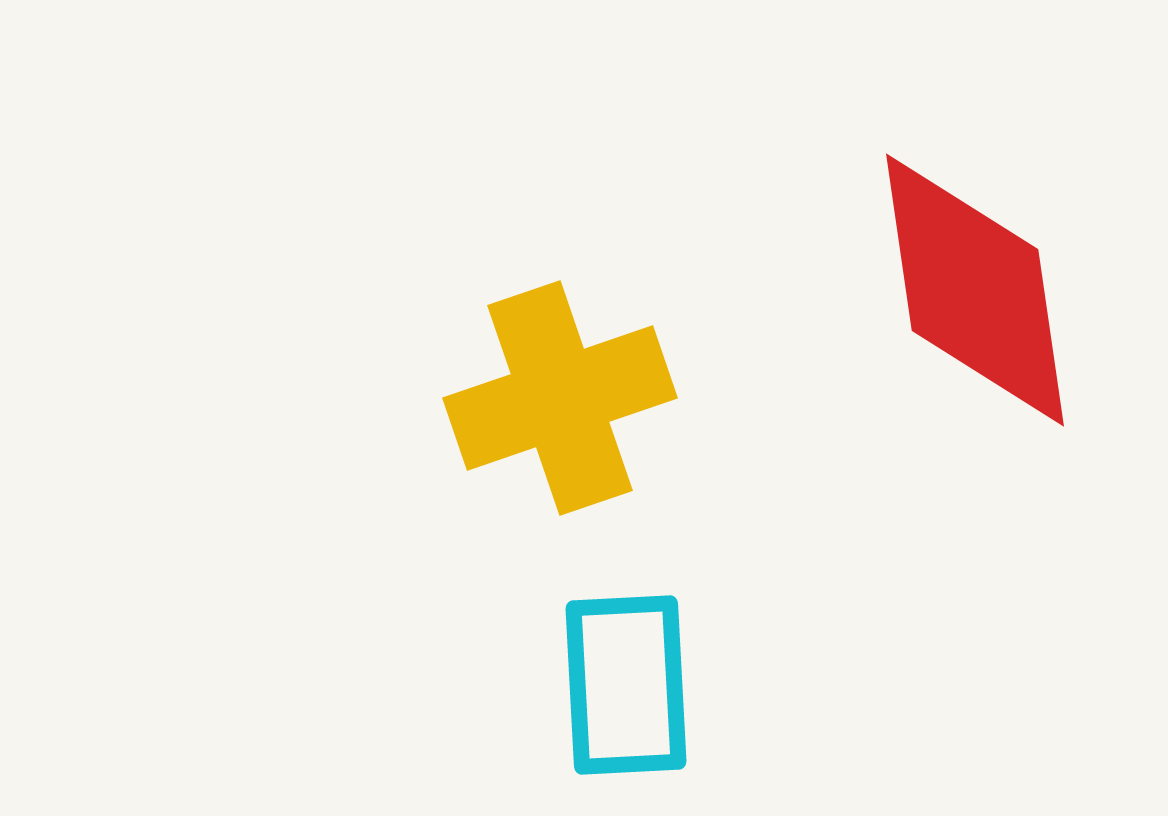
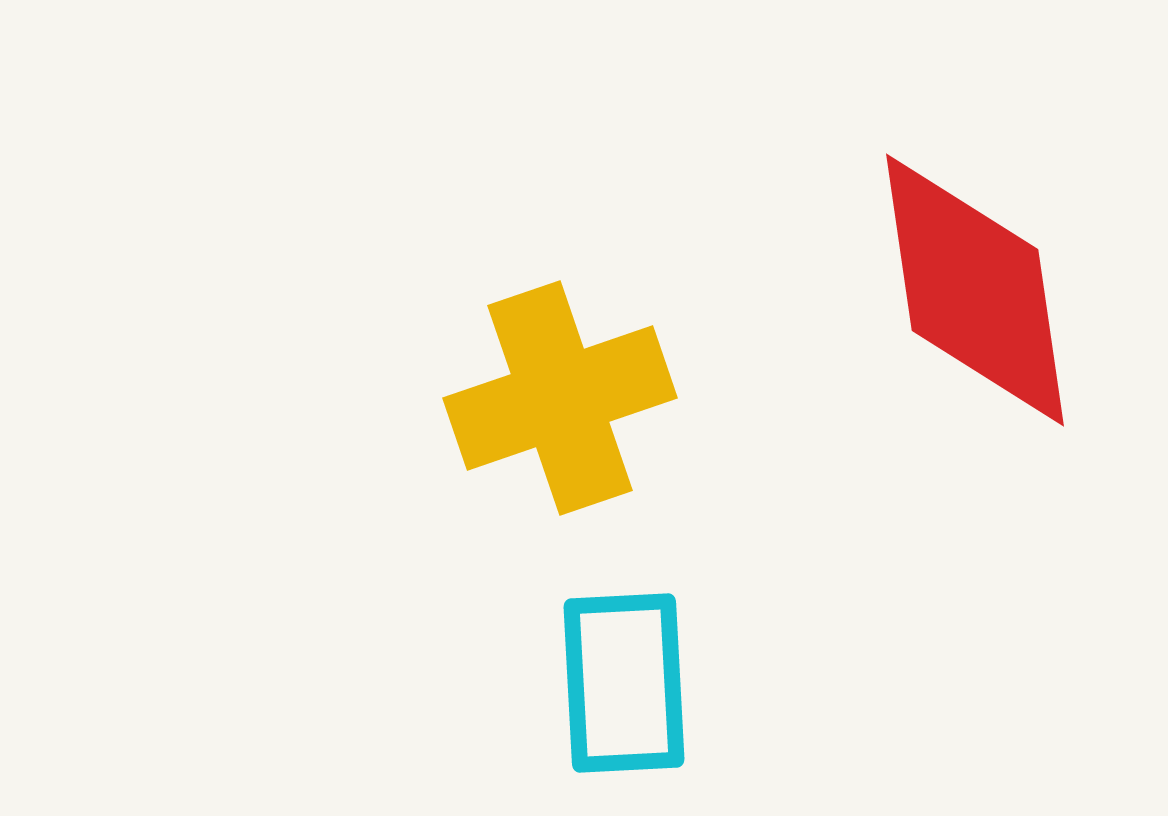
cyan rectangle: moved 2 px left, 2 px up
